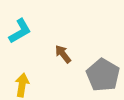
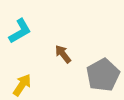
gray pentagon: rotated 12 degrees clockwise
yellow arrow: rotated 25 degrees clockwise
